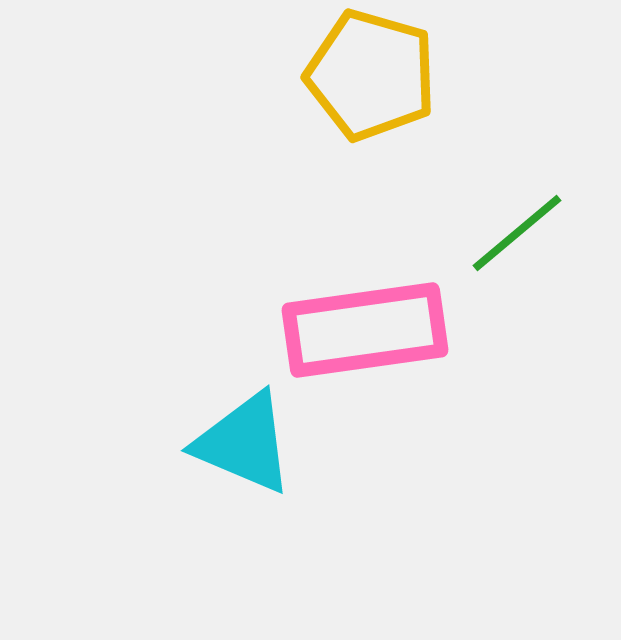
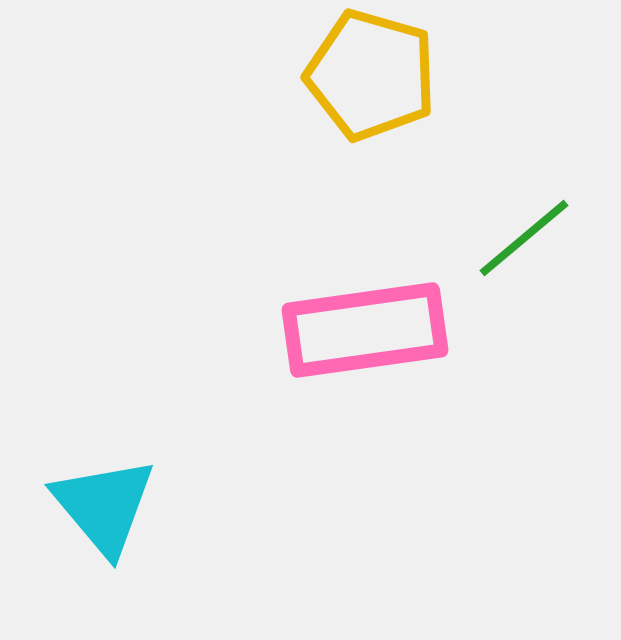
green line: moved 7 px right, 5 px down
cyan triangle: moved 140 px left, 63 px down; rotated 27 degrees clockwise
